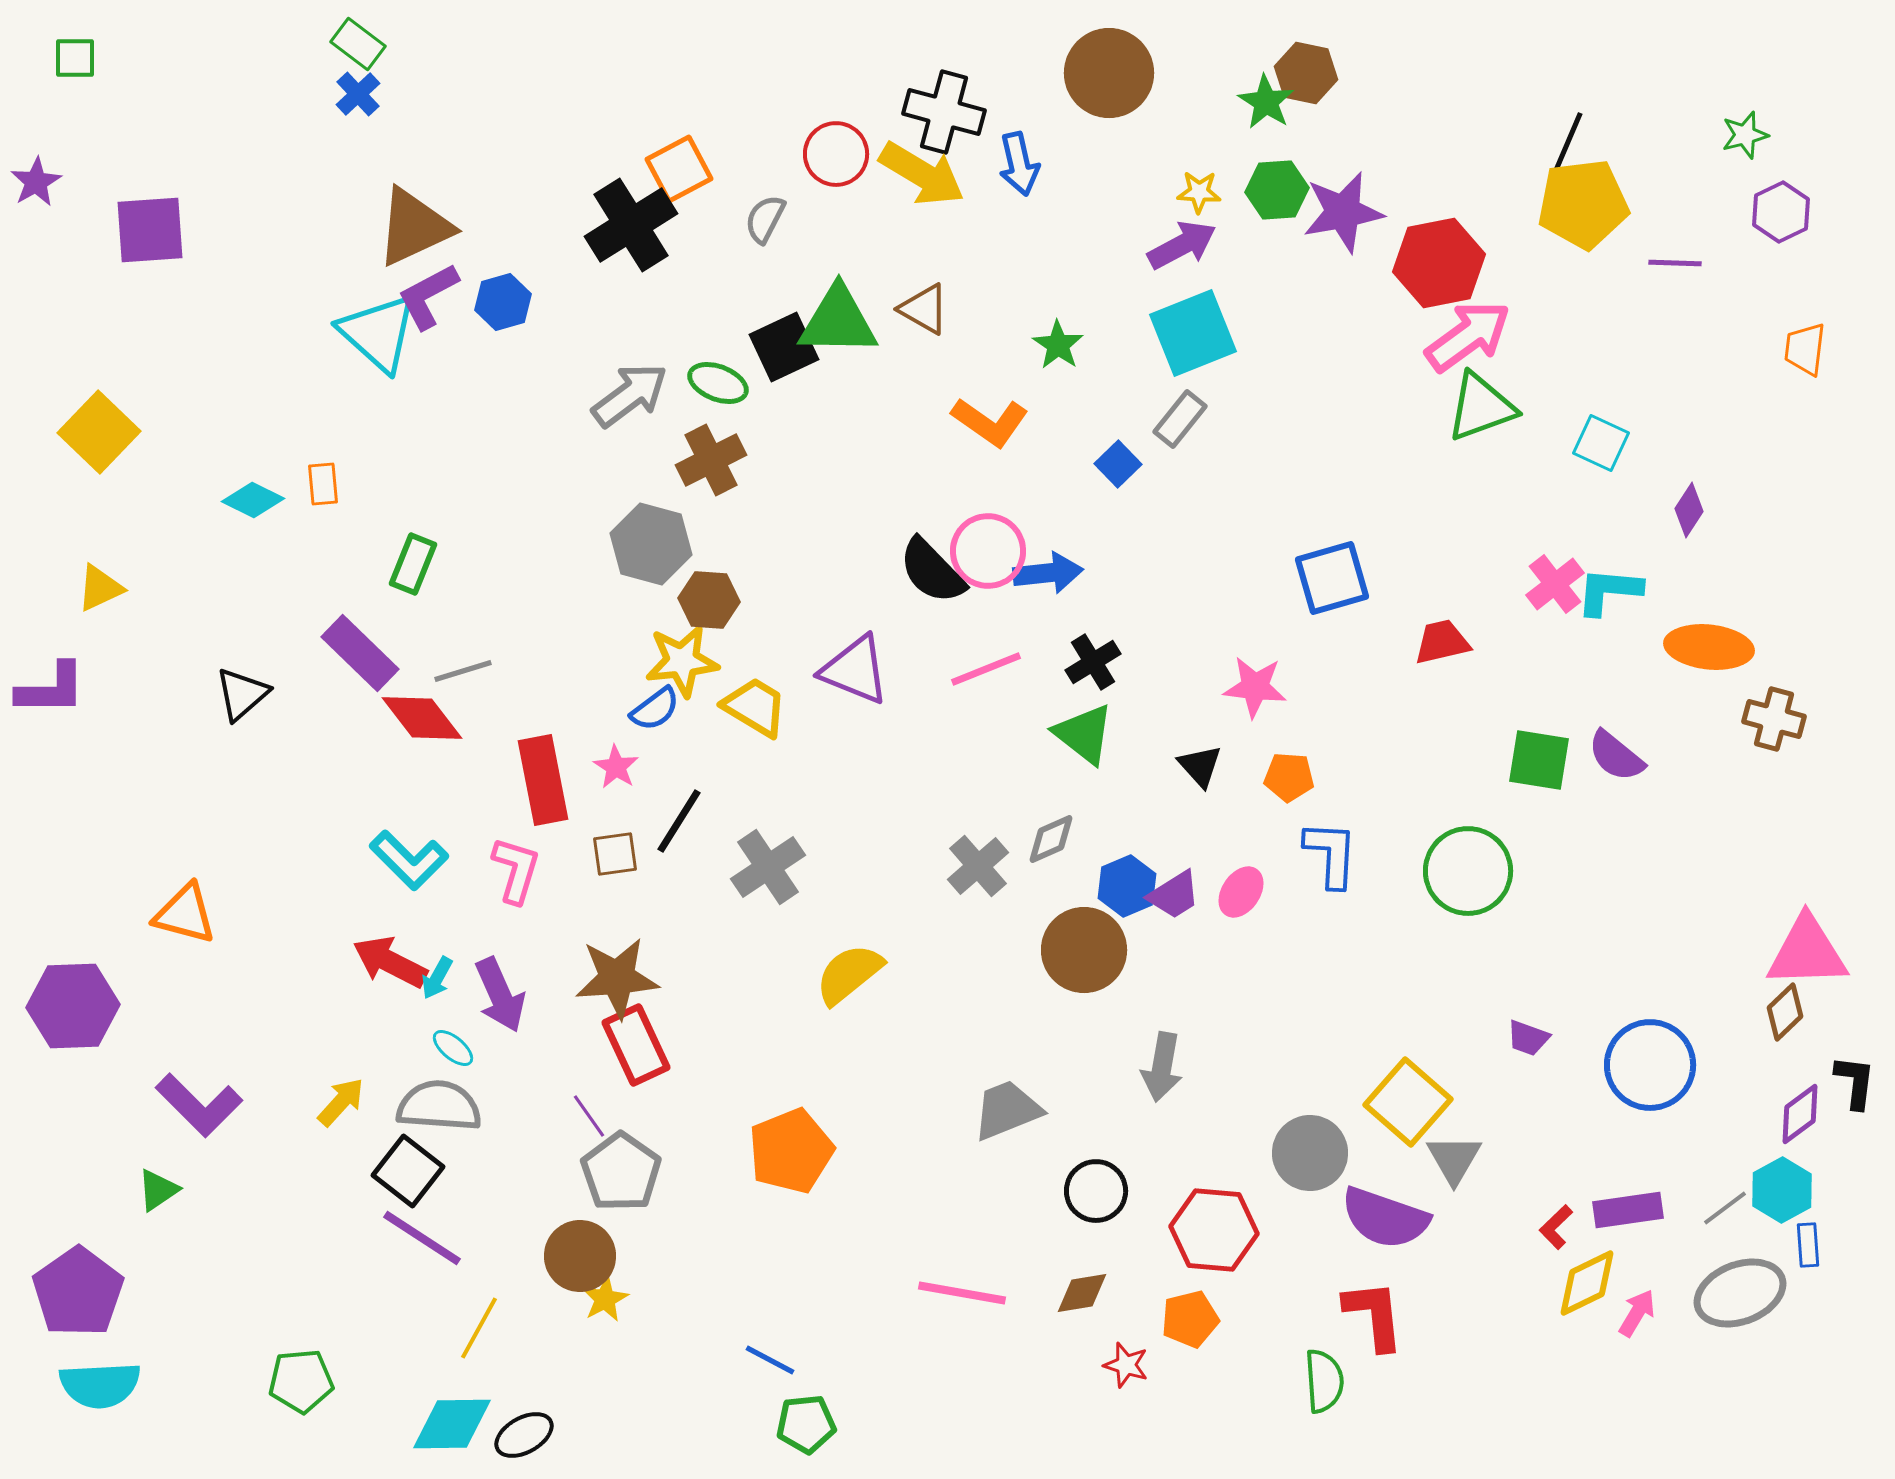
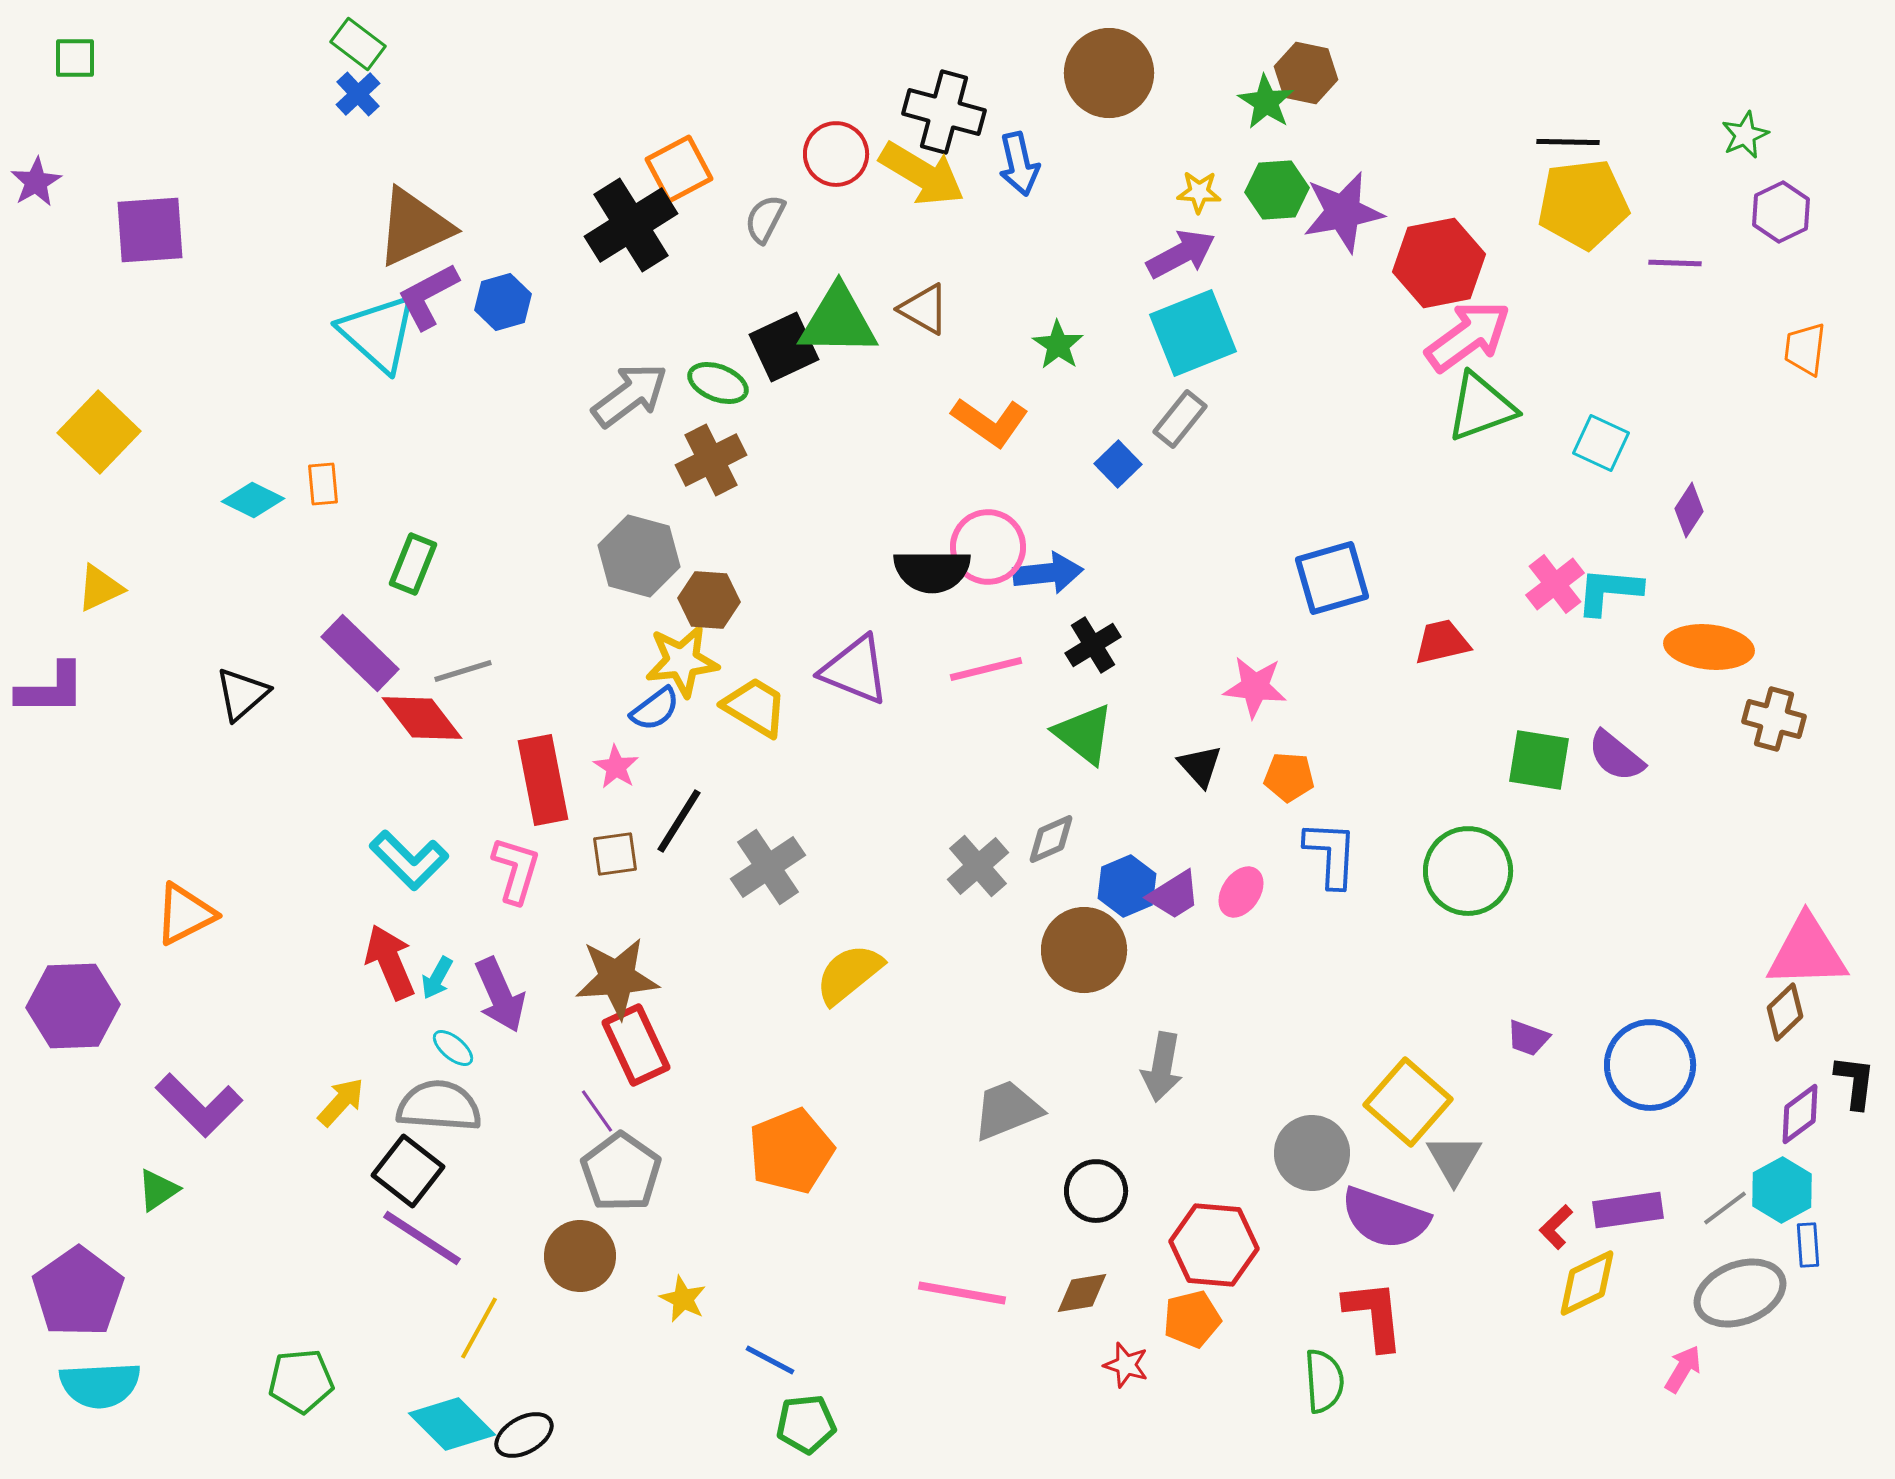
green star at (1745, 135): rotated 9 degrees counterclockwise
black line at (1568, 142): rotated 68 degrees clockwise
purple arrow at (1182, 245): moved 1 px left, 9 px down
gray hexagon at (651, 544): moved 12 px left, 12 px down
pink circle at (988, 551): moved 4 px up
black semicircle at (932, 571): rotated 46 degrees counterclockwise
black cross at (1093, 662): moved 17 px up
pink line at (986, 669): rotated 8 degrees clockwise
orange triangle at (185, 914): rotated 42 degrees counterclockwise
red arrow at (390, 962): rotated 40 degrees clockwise
purple line at (589, 1116): moved 8 px right, 5 px up
gray circle at (1310, 1153): moved 2 px right
red hexagon at (1214, 1230): moved 15 px down
yellow star at (605, 1299): moved 78 px right; rotated 18 degrees counterclockwise
pink arrow at (1637, 1313): moved 46 px right, 56 px down
orange pentagon at (1190, 1319): moved 2 px right
cyan diamond at (452, 1424): rotated 46 degrees clockwise
